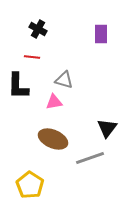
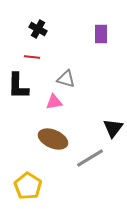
gray triangle: moved 2 px right, 1 px up
black triangle: moved 6 px right
gray line: rotated 12 degrees counterclockwise
yellow pentagon: moved 2 px left, 1 px down
